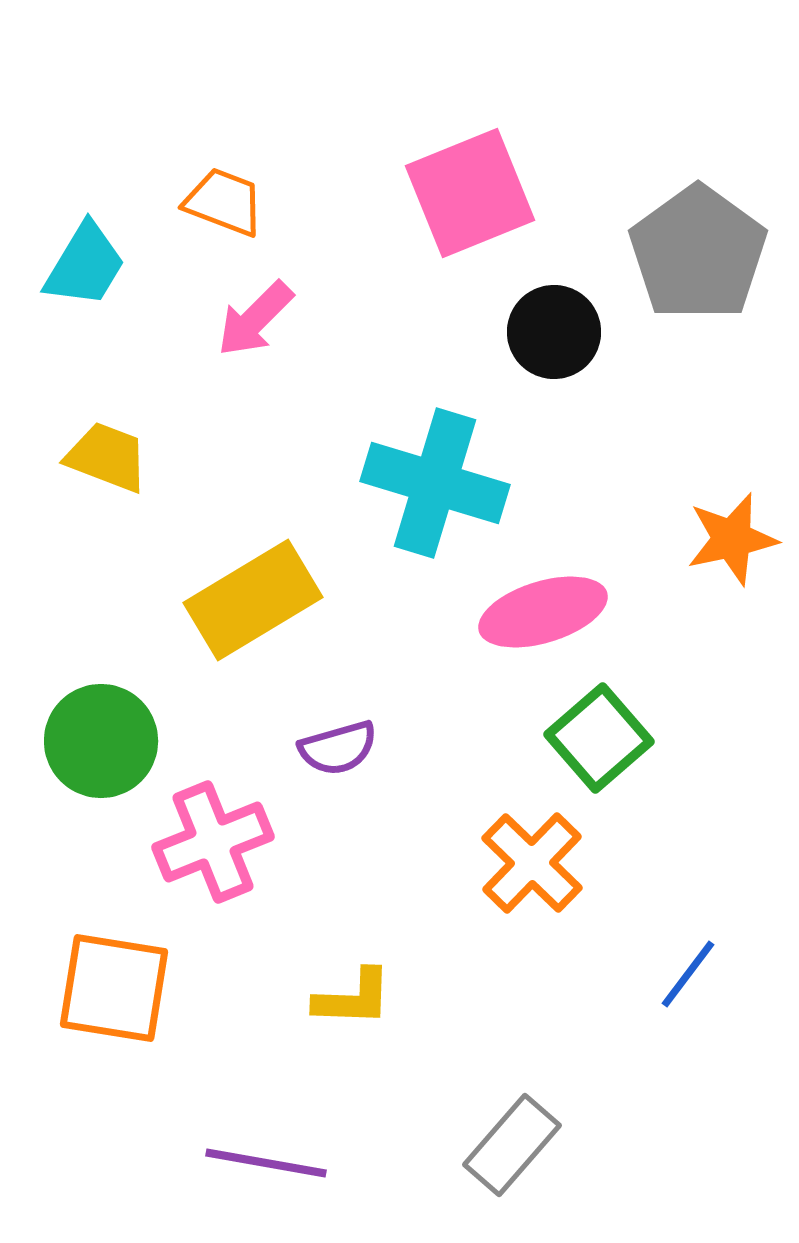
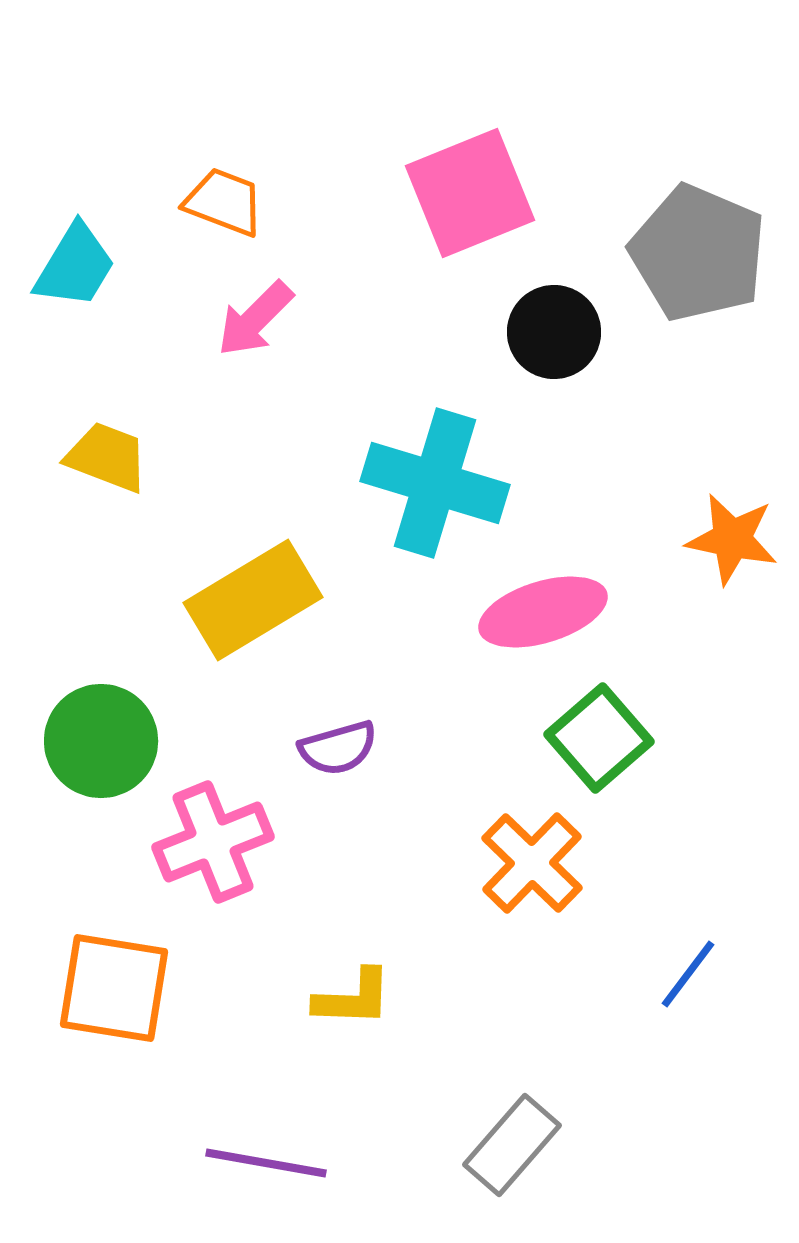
gray pentagon: rotated 13 degrees counterclockwise
cyan trapezoid: moved 10 px left, 1 px down
orange star: rotated 24 degrees clockwise
